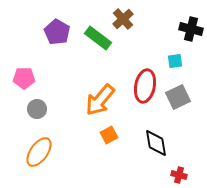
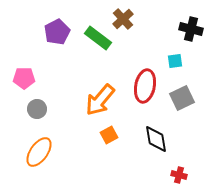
purple pentagon: rotated 15 degrees clockwise
gray square: moved 4 px right, 1 px down
black diamond: moved 4 px up
